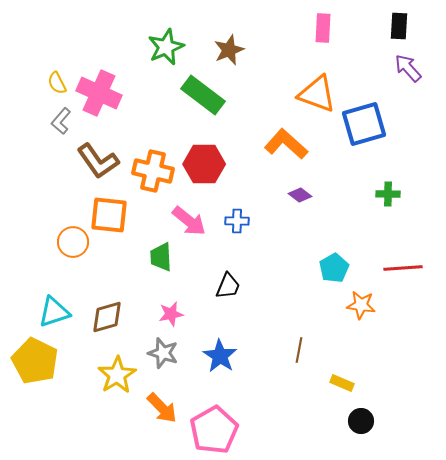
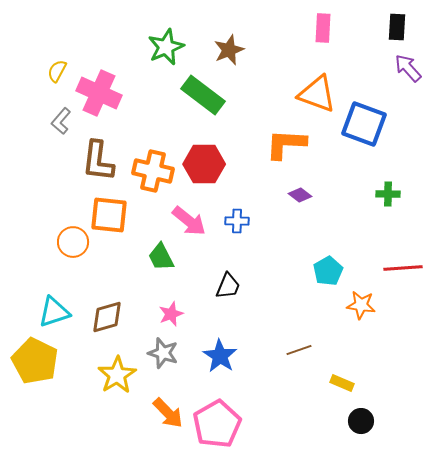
black rectangle: moved 2 px left, 1 px down
yellow semicircle: moved 12 px up; rotated 55 degrees clockwise
blue square: rotated 36 degrees clockwise
orange L-shape: rotated 39 degrees counterclockwise
brown L-shape: rotated 42 degrees clockwise
green trapezoid: rotated 24 degrees counterclockwise
cyan pentagon: moved 6 px left, 3 px down
pink star: rotated 10 degrees counterclockwise
brown line: rotated 60 degrees clockwise
orange arrow: moved 6 px right, 5 px down
pink pentagon: moved 3 px right, 6 px up
